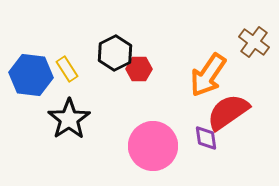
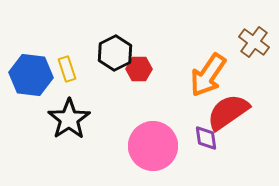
yellow rectangle: rotated 15 degrees clockwise
